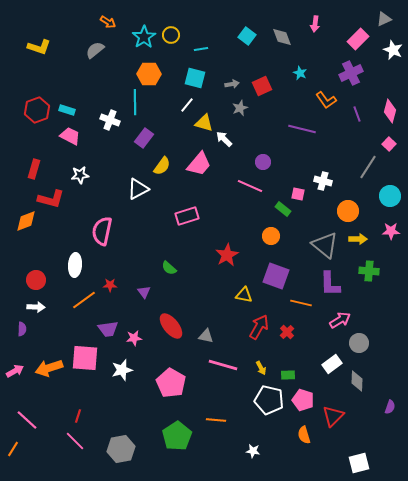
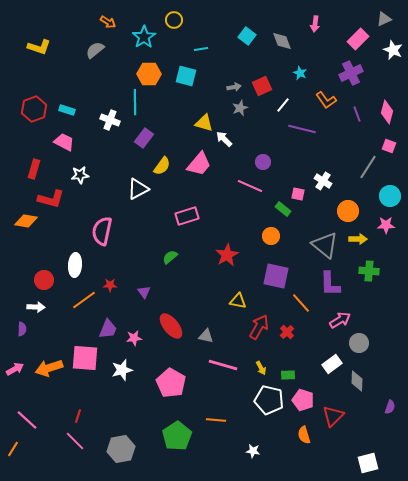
yellow circle at (171, 35): moved 3 px right, 15 px up
gray diamond at (282, 37): moved 4 px down
cyan square at (195, 78): moved 9 px left, 2 px up
gray arrow at (232, 84): moved 2 px right, 3 px down
white line at (187, 105): moved 96 px right
red hexagon at (37, 110): moved 3 px left, 1 px up
pink diamond at (390, 111): moved 3 px left, 1 px down
pink trapezoid at (70, 136): moved 6 px left, 6 px down
pink square at (389, 144): moved 2 px down; rotated 24 degrees counterclockwise
white cross at (323, 181): rotated 18 degrees clockwise
orange diamond at (26, 221): rotated 30 degrees clockwise
pink star at (391, 231): moved 5 px left, 6 px up
green semicircle at (169, 268): moved 1 px right, 11 px up; rotated 98 degrees clockwise
purple square at (276, 276): rotated 8 degrees counterclockwise
red circle at (36, 280): moved 8 px right
yellow triangle at (244, 295): moved 6 px left, 6 px down
orange line at (301, 303): rotated 35 degrees clockwise
purple trapezoid at (108, 329): rotated 60 degrees counterclockwise
pink arrow at (15, 371): moved 2 px up
white square at (359, 463): moved 9 px right
